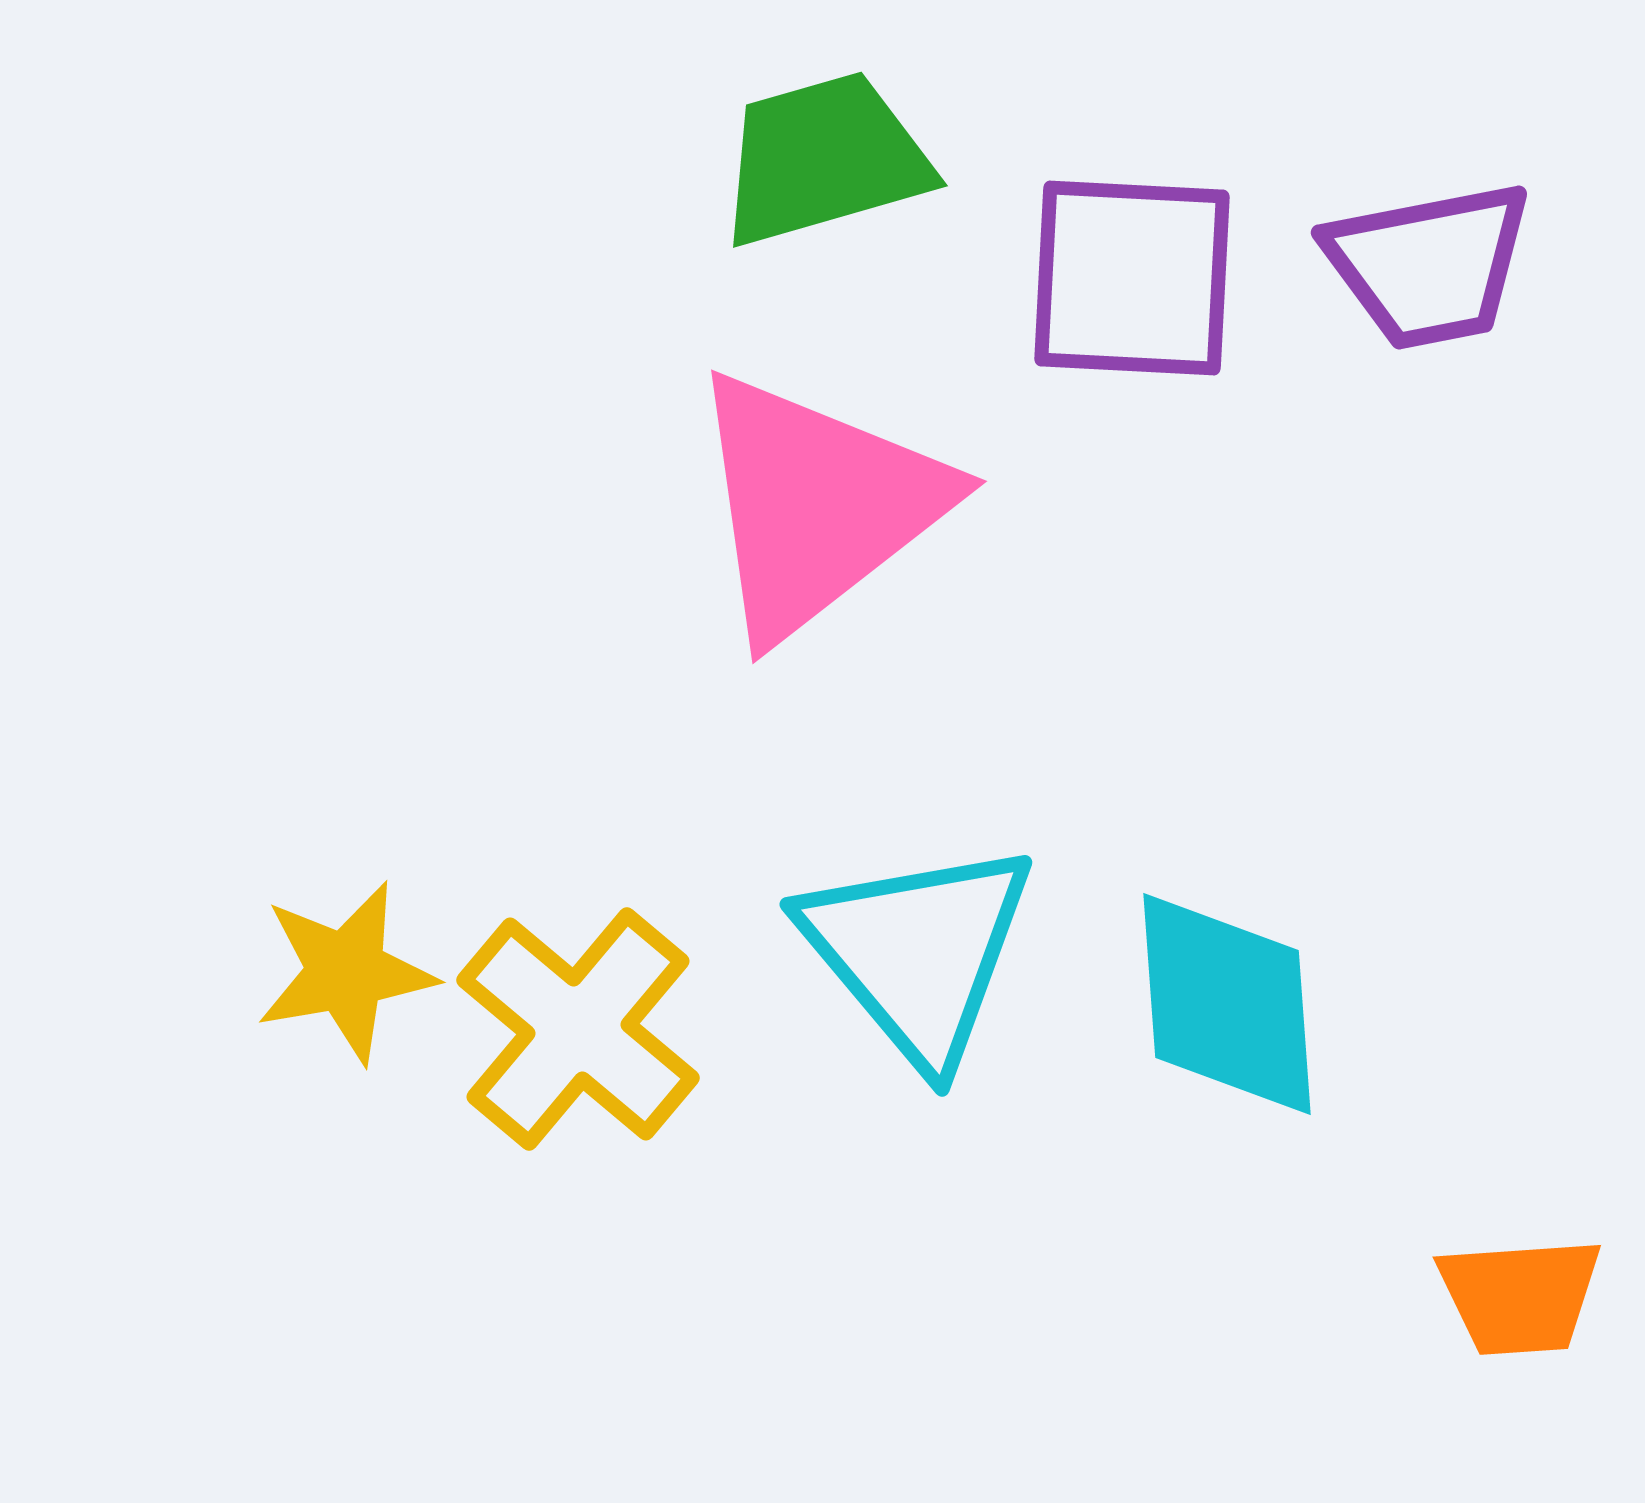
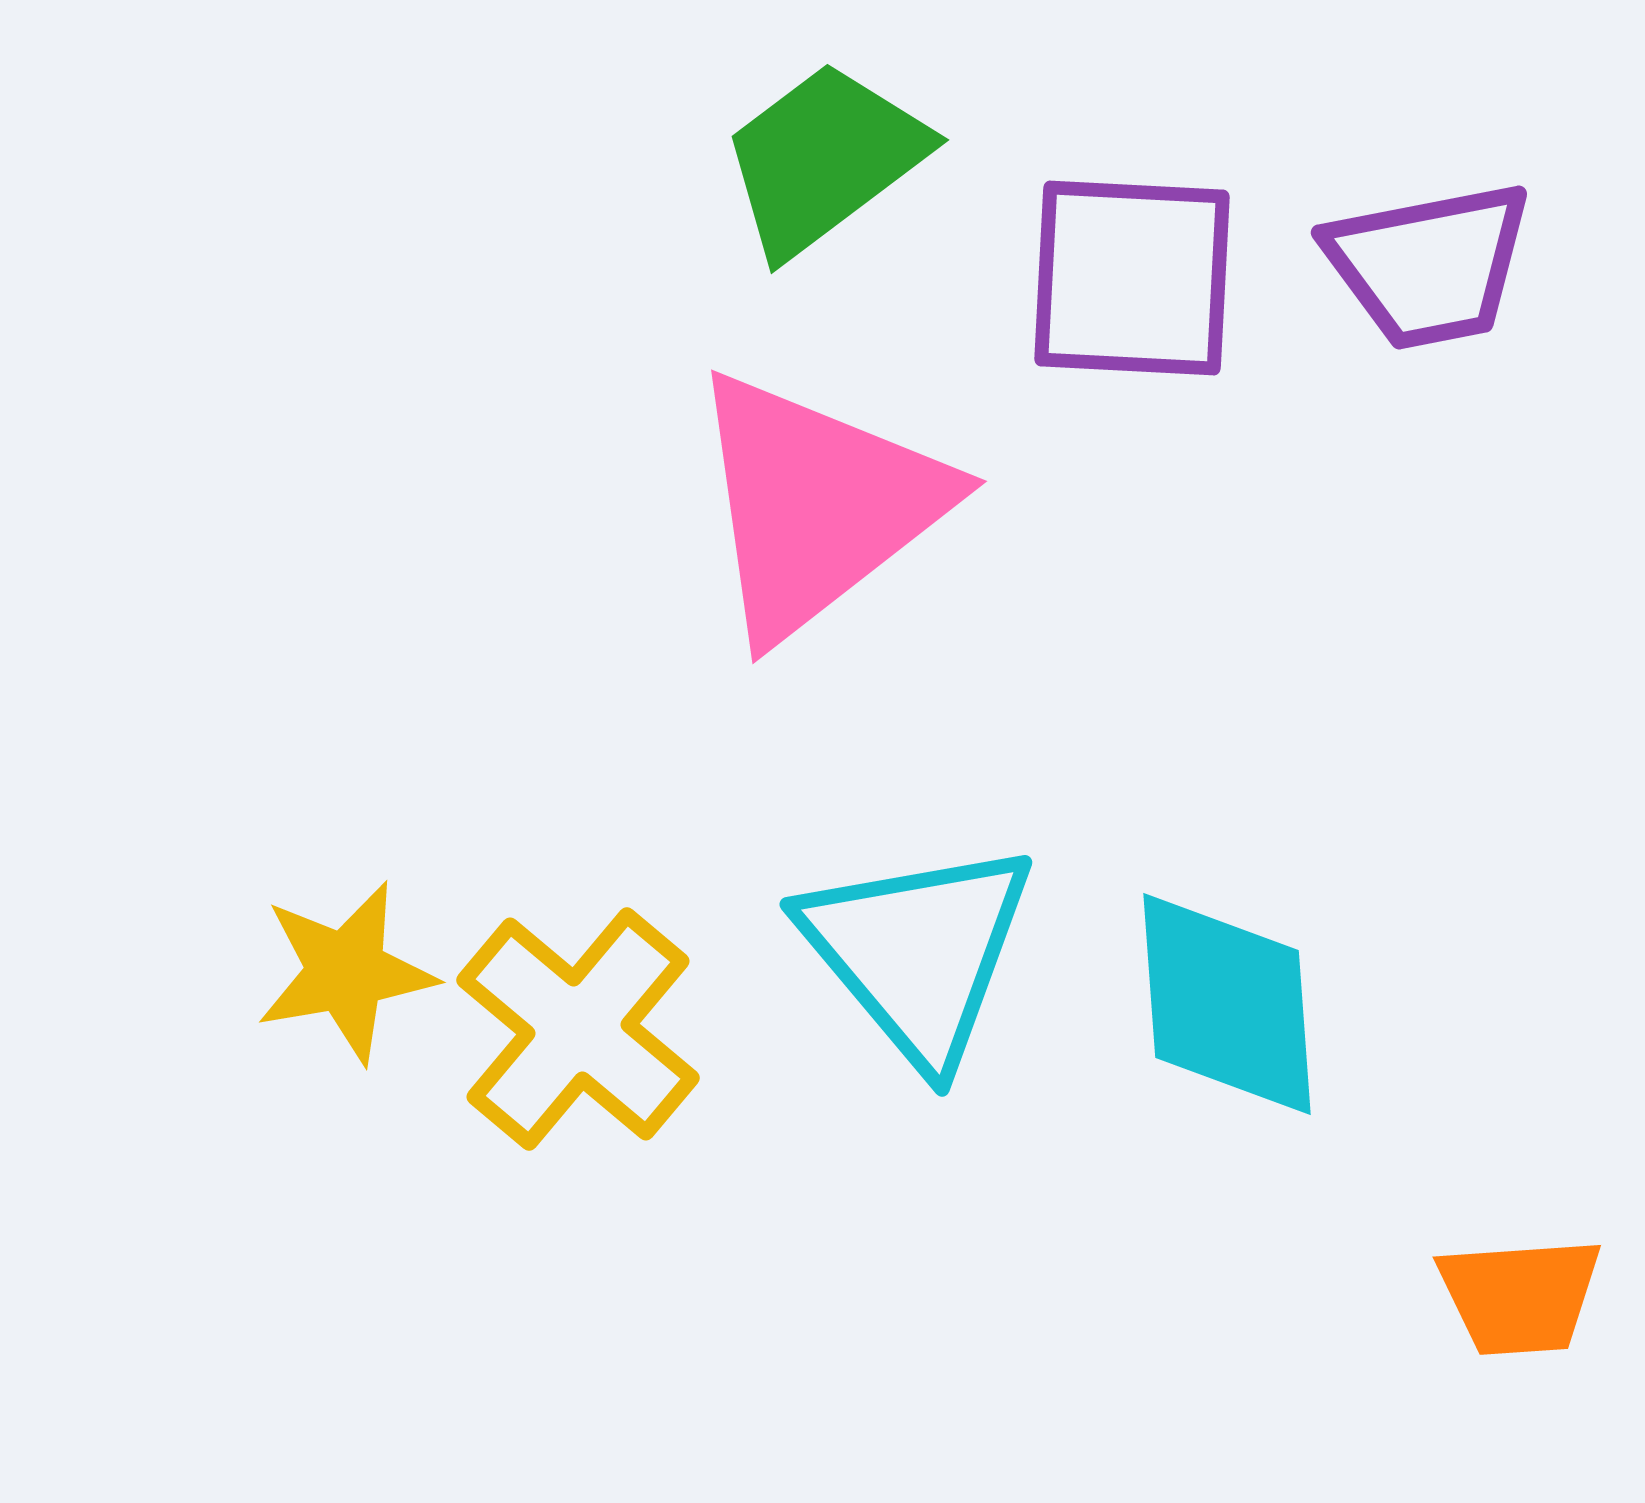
green trapezoid: rotated 21 degrees counterclockwise
